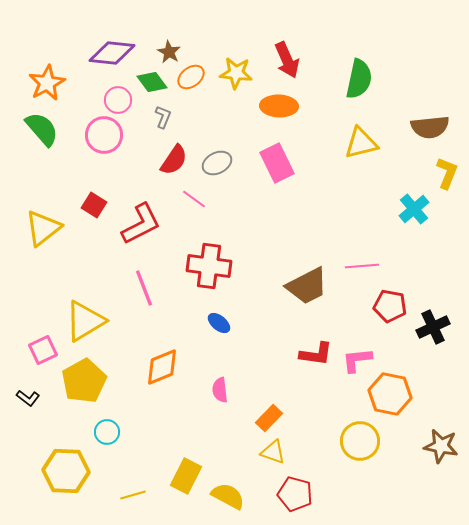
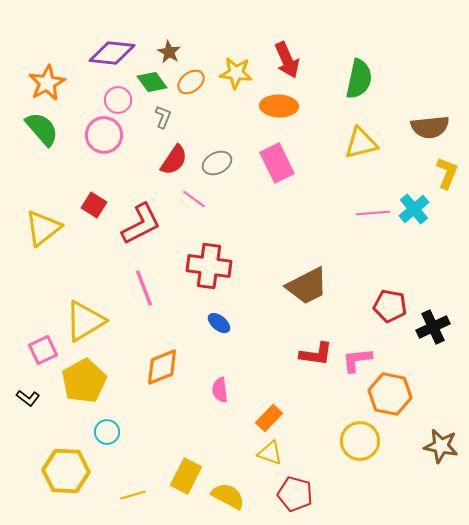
orange ellipse at (191, 77): moved 5 px down
pink line at (362, 266): moved 11 px right, 53 px up
yellow triangle at (273, 452): moved 3 px left, 1 px down
